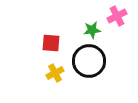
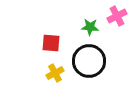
green star: moved 2 px left, 3 px up; rotated 12 degrees clockwise
